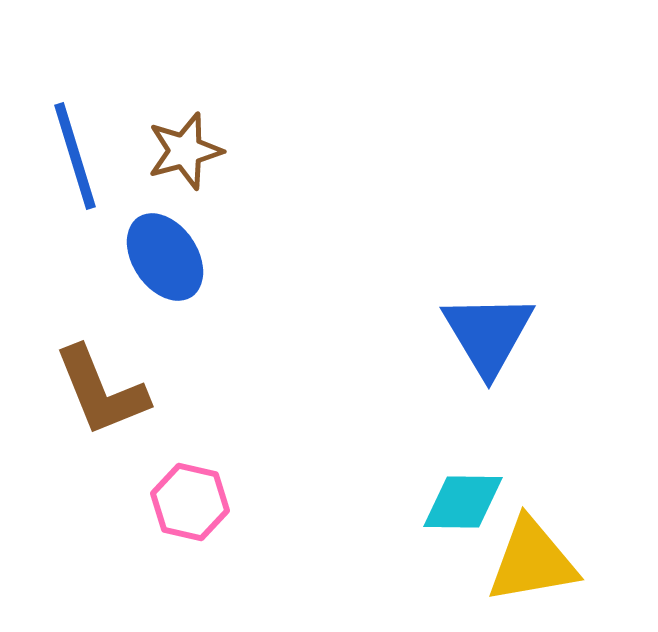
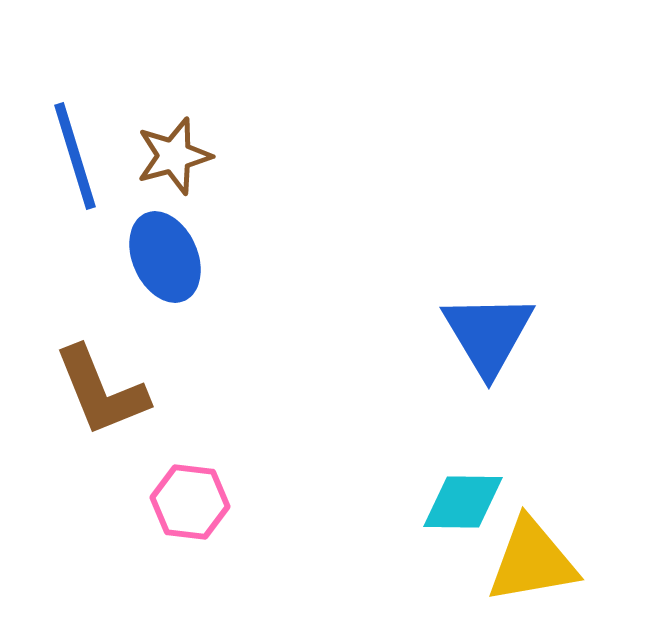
brown star: moved 11 px left, 5 px down
blue ellipse: rotated 10 degrees clockwise
pink hexagon: rotated 6 degrees counterclockwise
